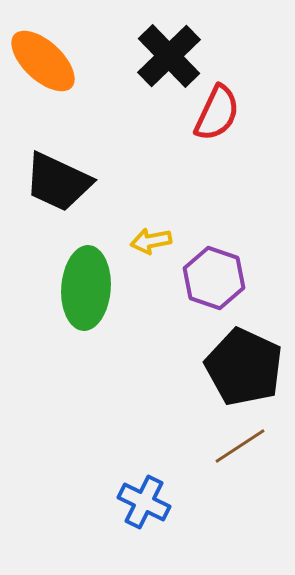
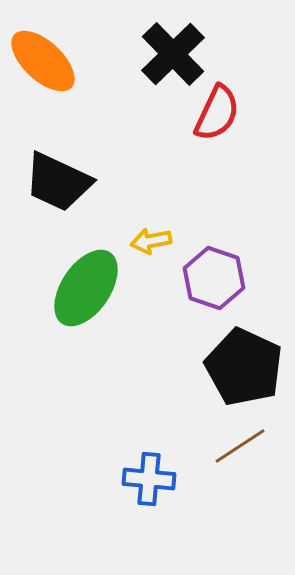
black cross: moved 4 px right, 2 px up
green ellipse: rotated 30 degrees clockwise
blue cross: moved 5 px right, 23 px up; rotated 21 degrees counterclockwise
